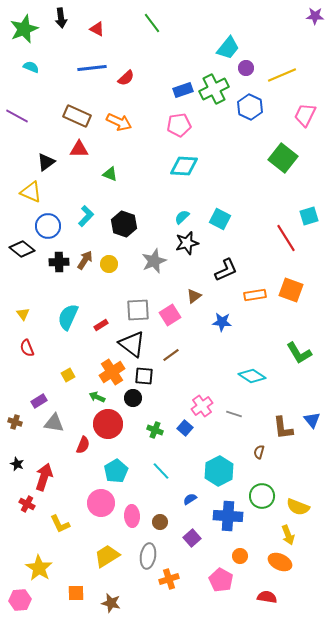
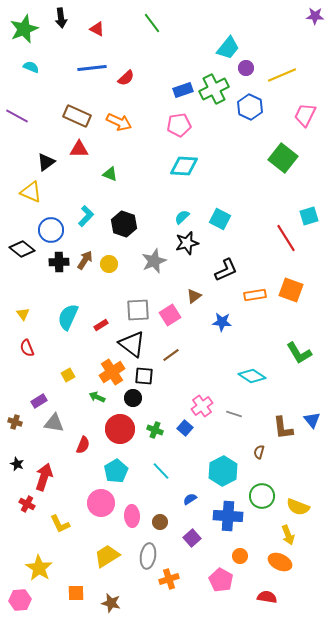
blue circle at (48, 226): moved 3 px right, 4 px down
red circle at (108, 424): moved 12 px right, 5 px down
cyan hexagon at (219, 471): moved 4 px right
